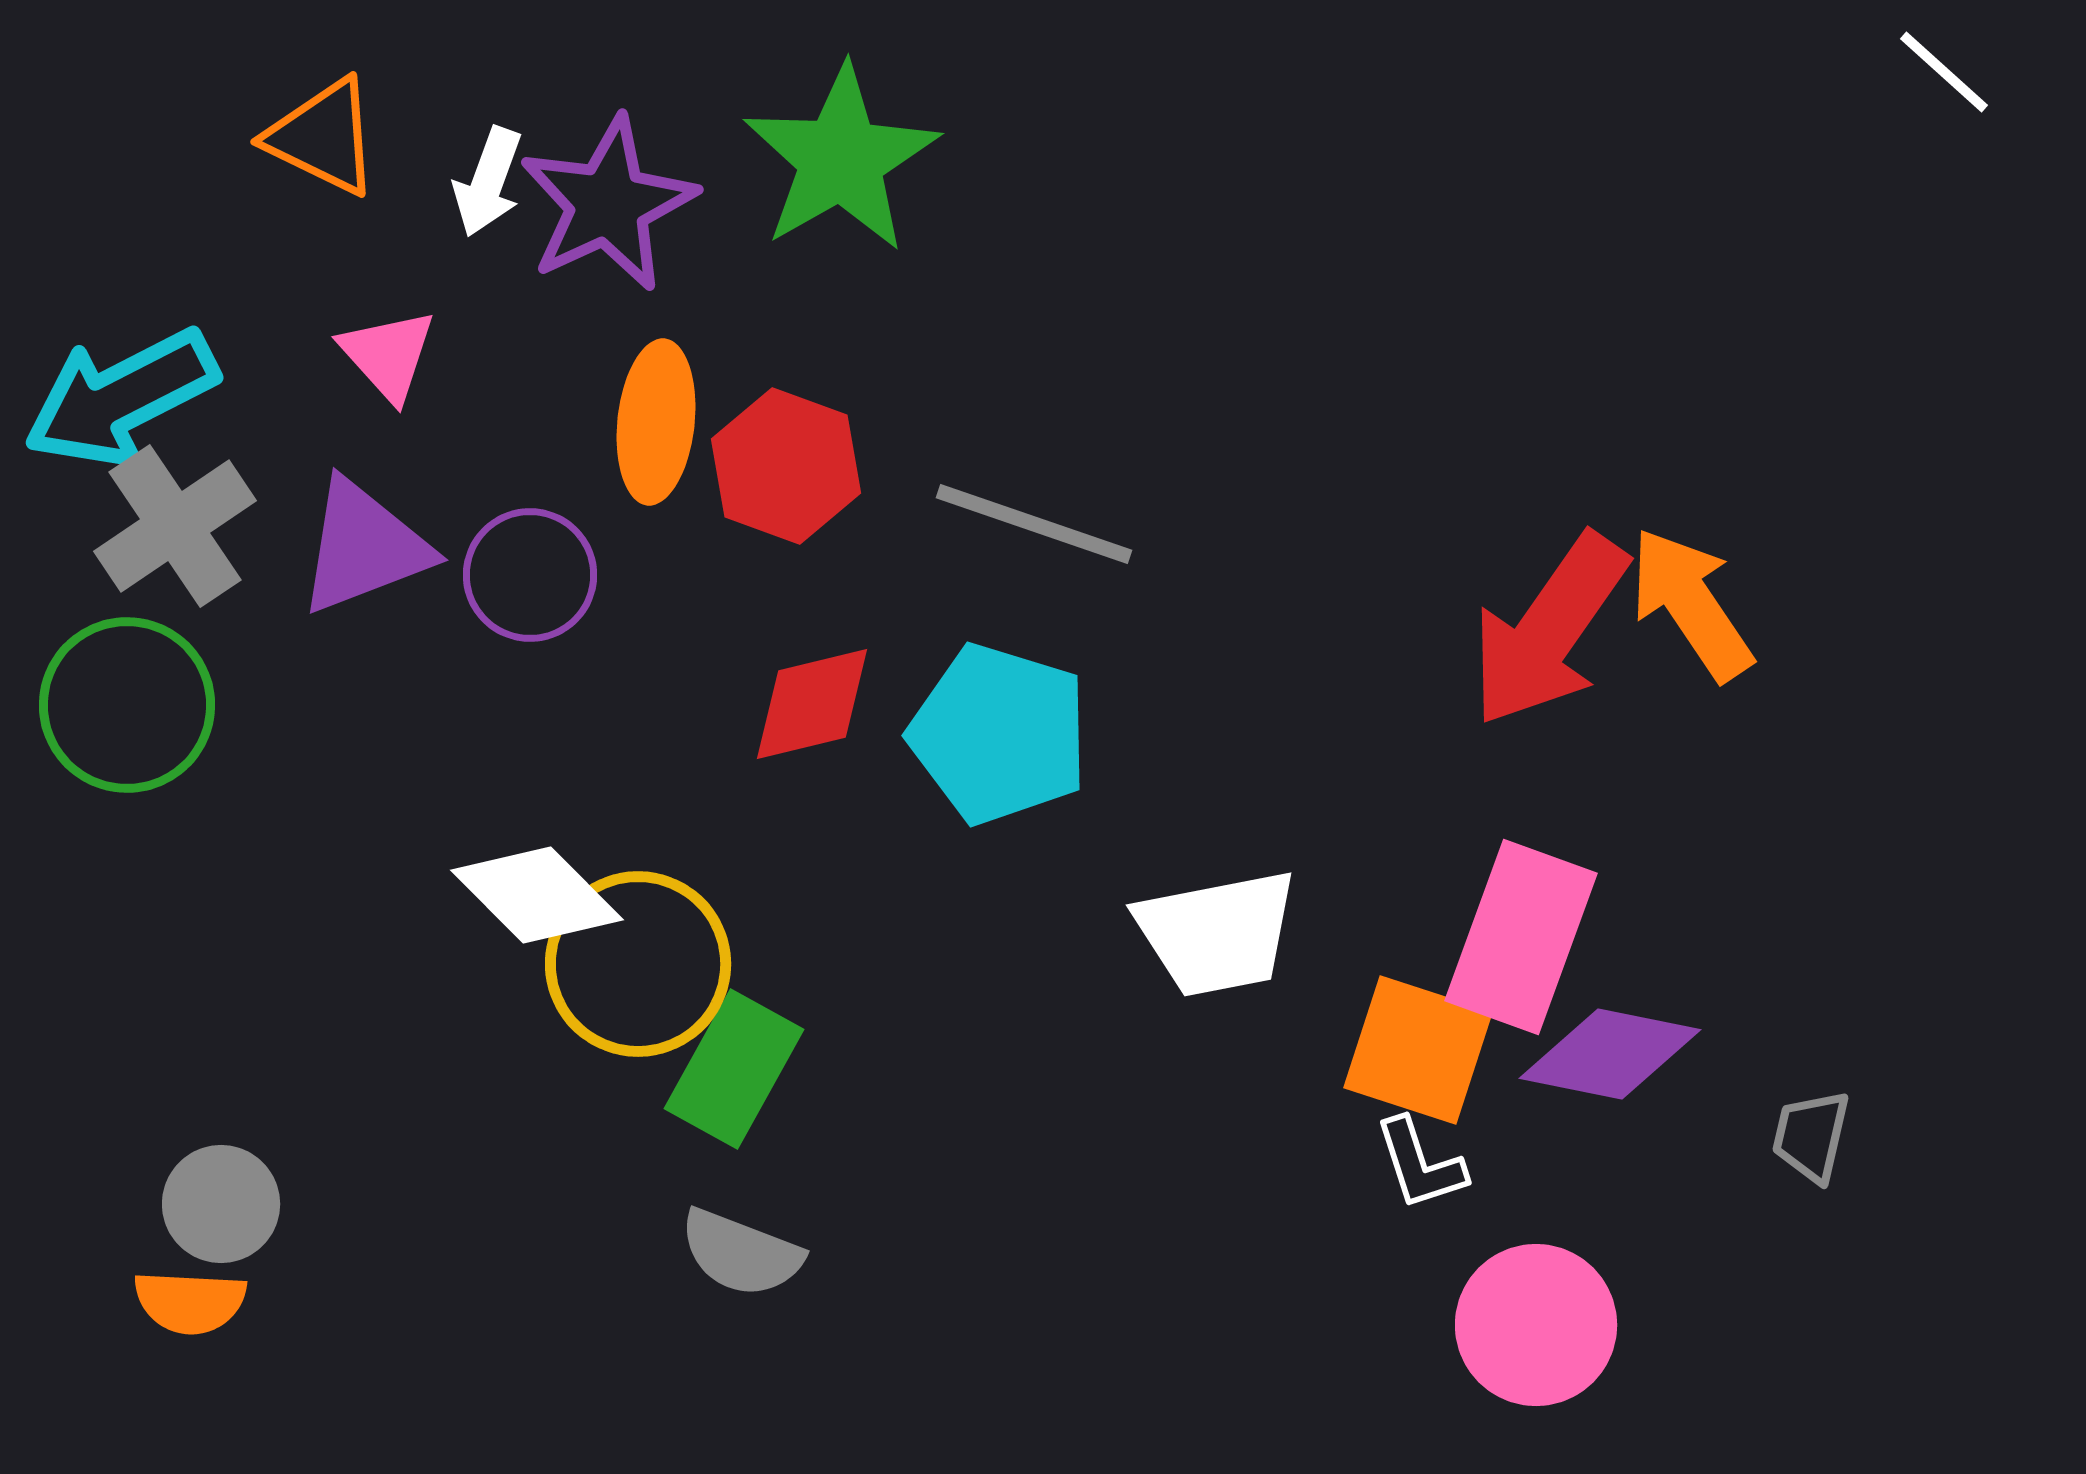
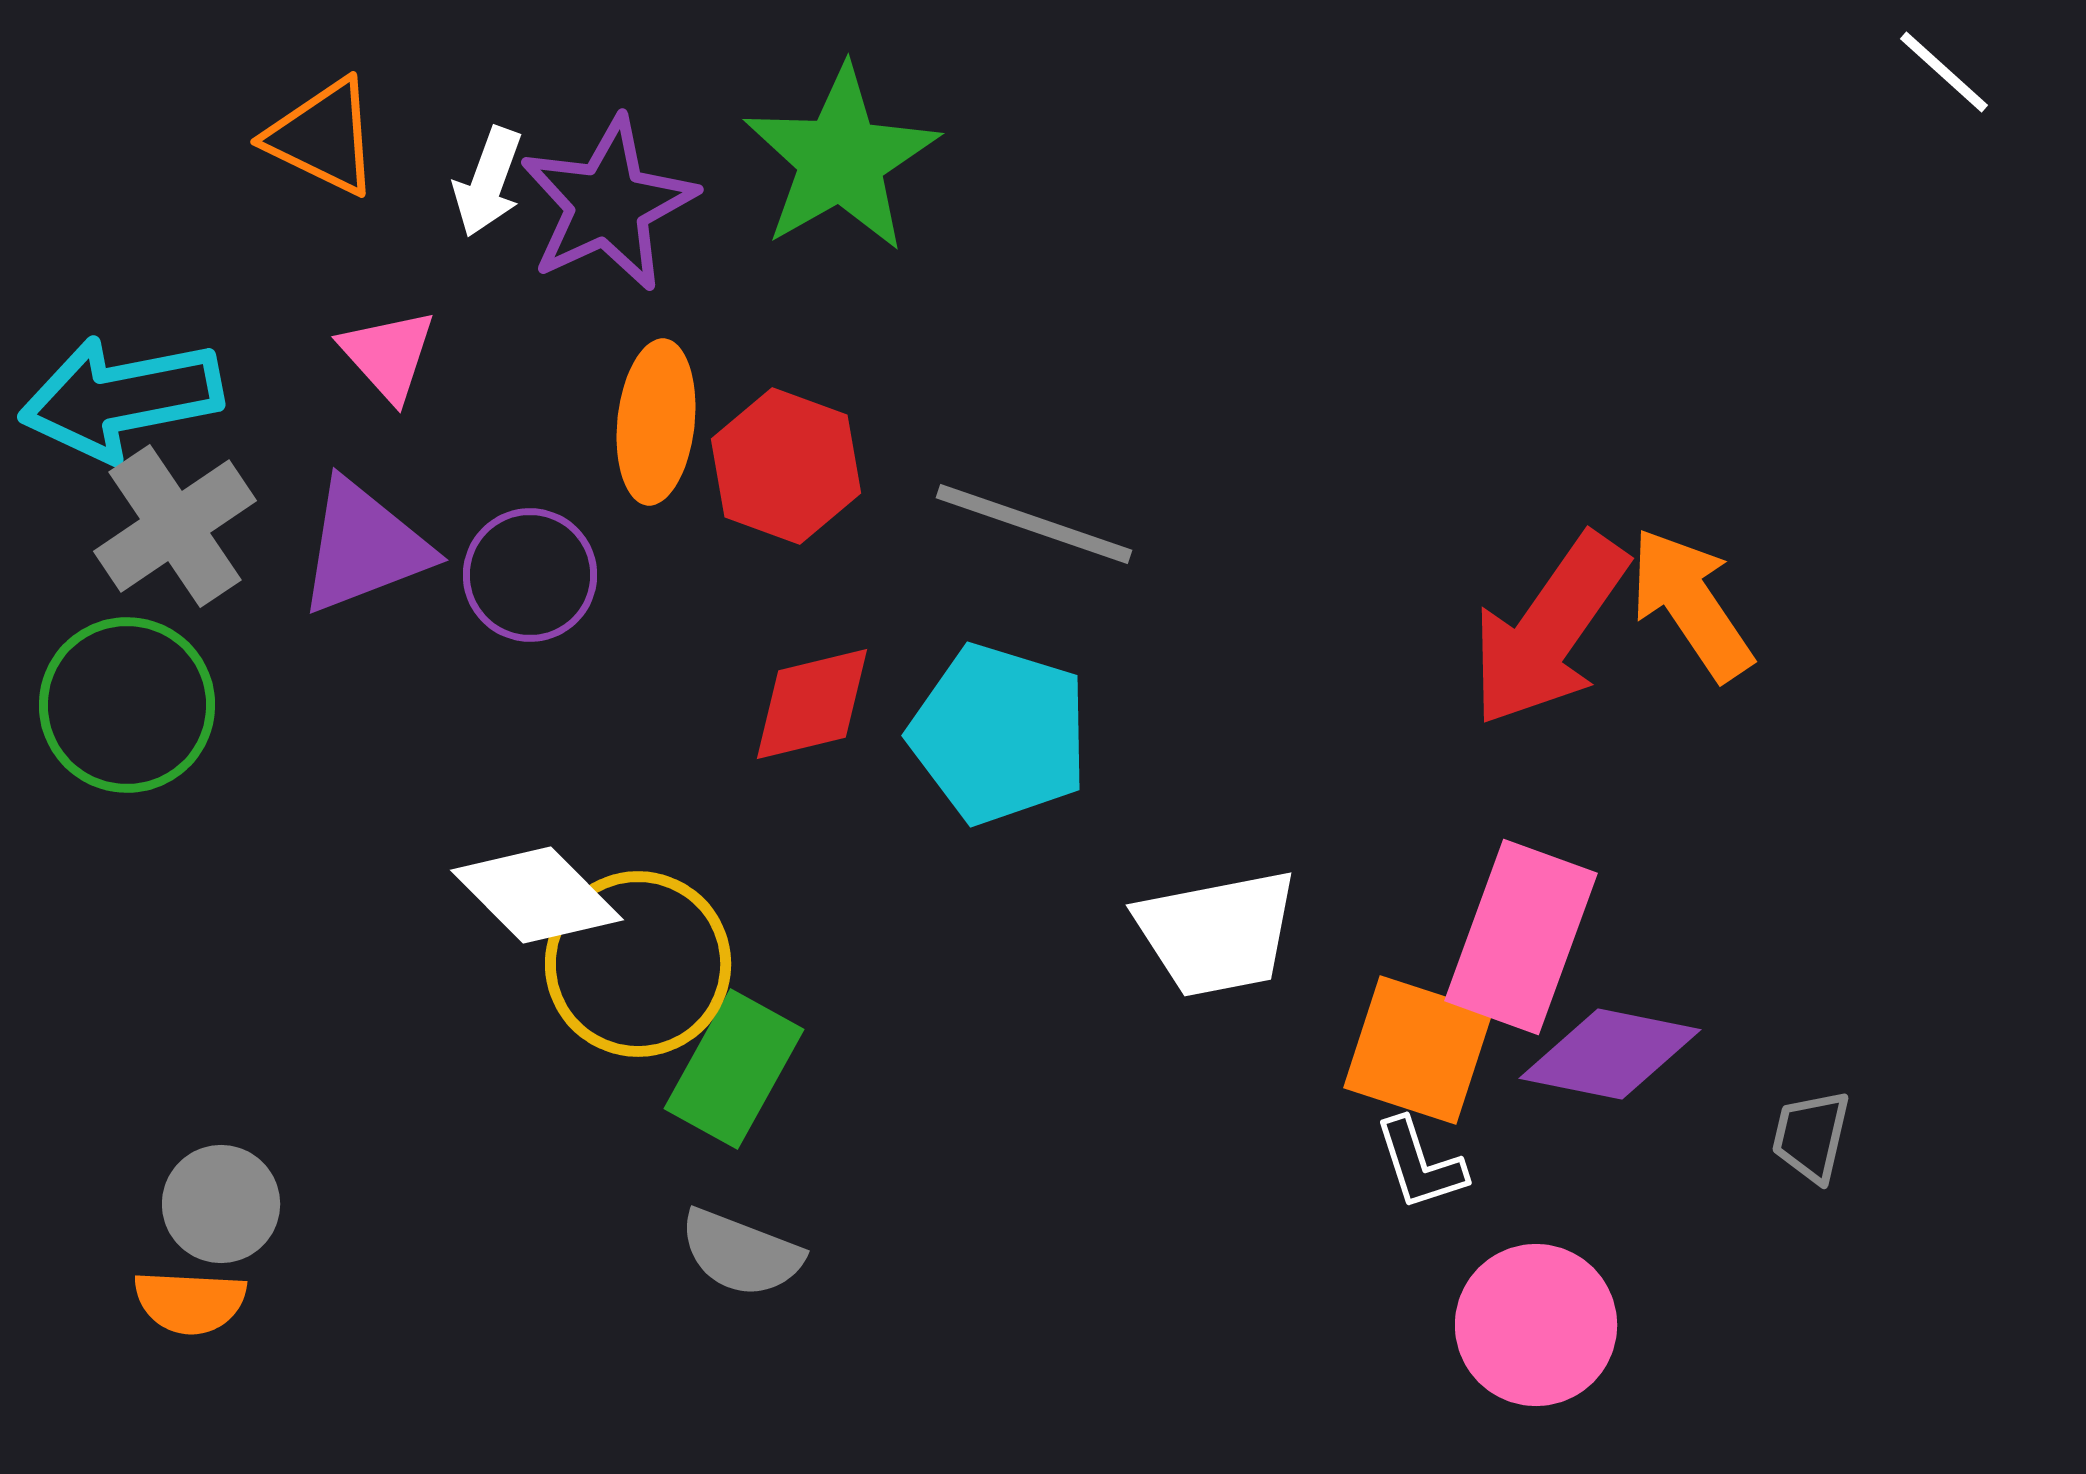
cyan arrow: rotated 16 degrees clockwise
